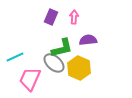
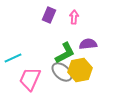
purple rectangle: moved 2 px left, 2 px up
purple semicircle: moved 4 px down
green L-shape: moved 3 px right, 5 px down; rotated 15 degrees counterclockwise
cyan line: moved 2 px left, 1 px down
gray ellipse: moved 8 px right, 9 px down
yellow hexagon: moved 1 px right, 2 px down; rotated 25 degrees clockwise
